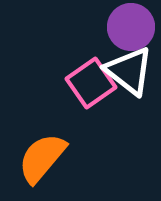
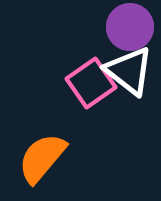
purple circle: moved 1 px left
